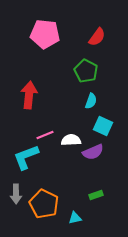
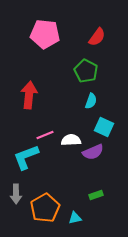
cyan square: moved 1 px right, 1 px down
orange pentagon: moved 1 px right, 4 px down; rotated 16 degrees clockwise
